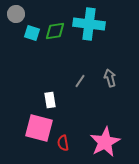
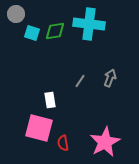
gray arrow: rotated 36 degrees clockwise
